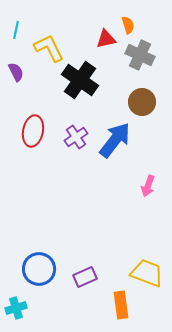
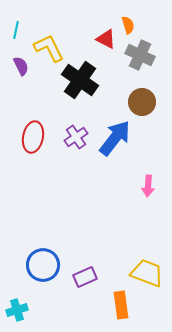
red triangle: rotated 40 degrees clockwise
purple semicircle: moved 5 px right, 6 px up
red ellipse: moved 6 px down
blue arrow: moved 2 px up
pink arrow: rotated 15 degrees counterclockwise
blue circle: moved 4 px right, 4 px up
cyan cross: moved 1 px right, 2 px down
